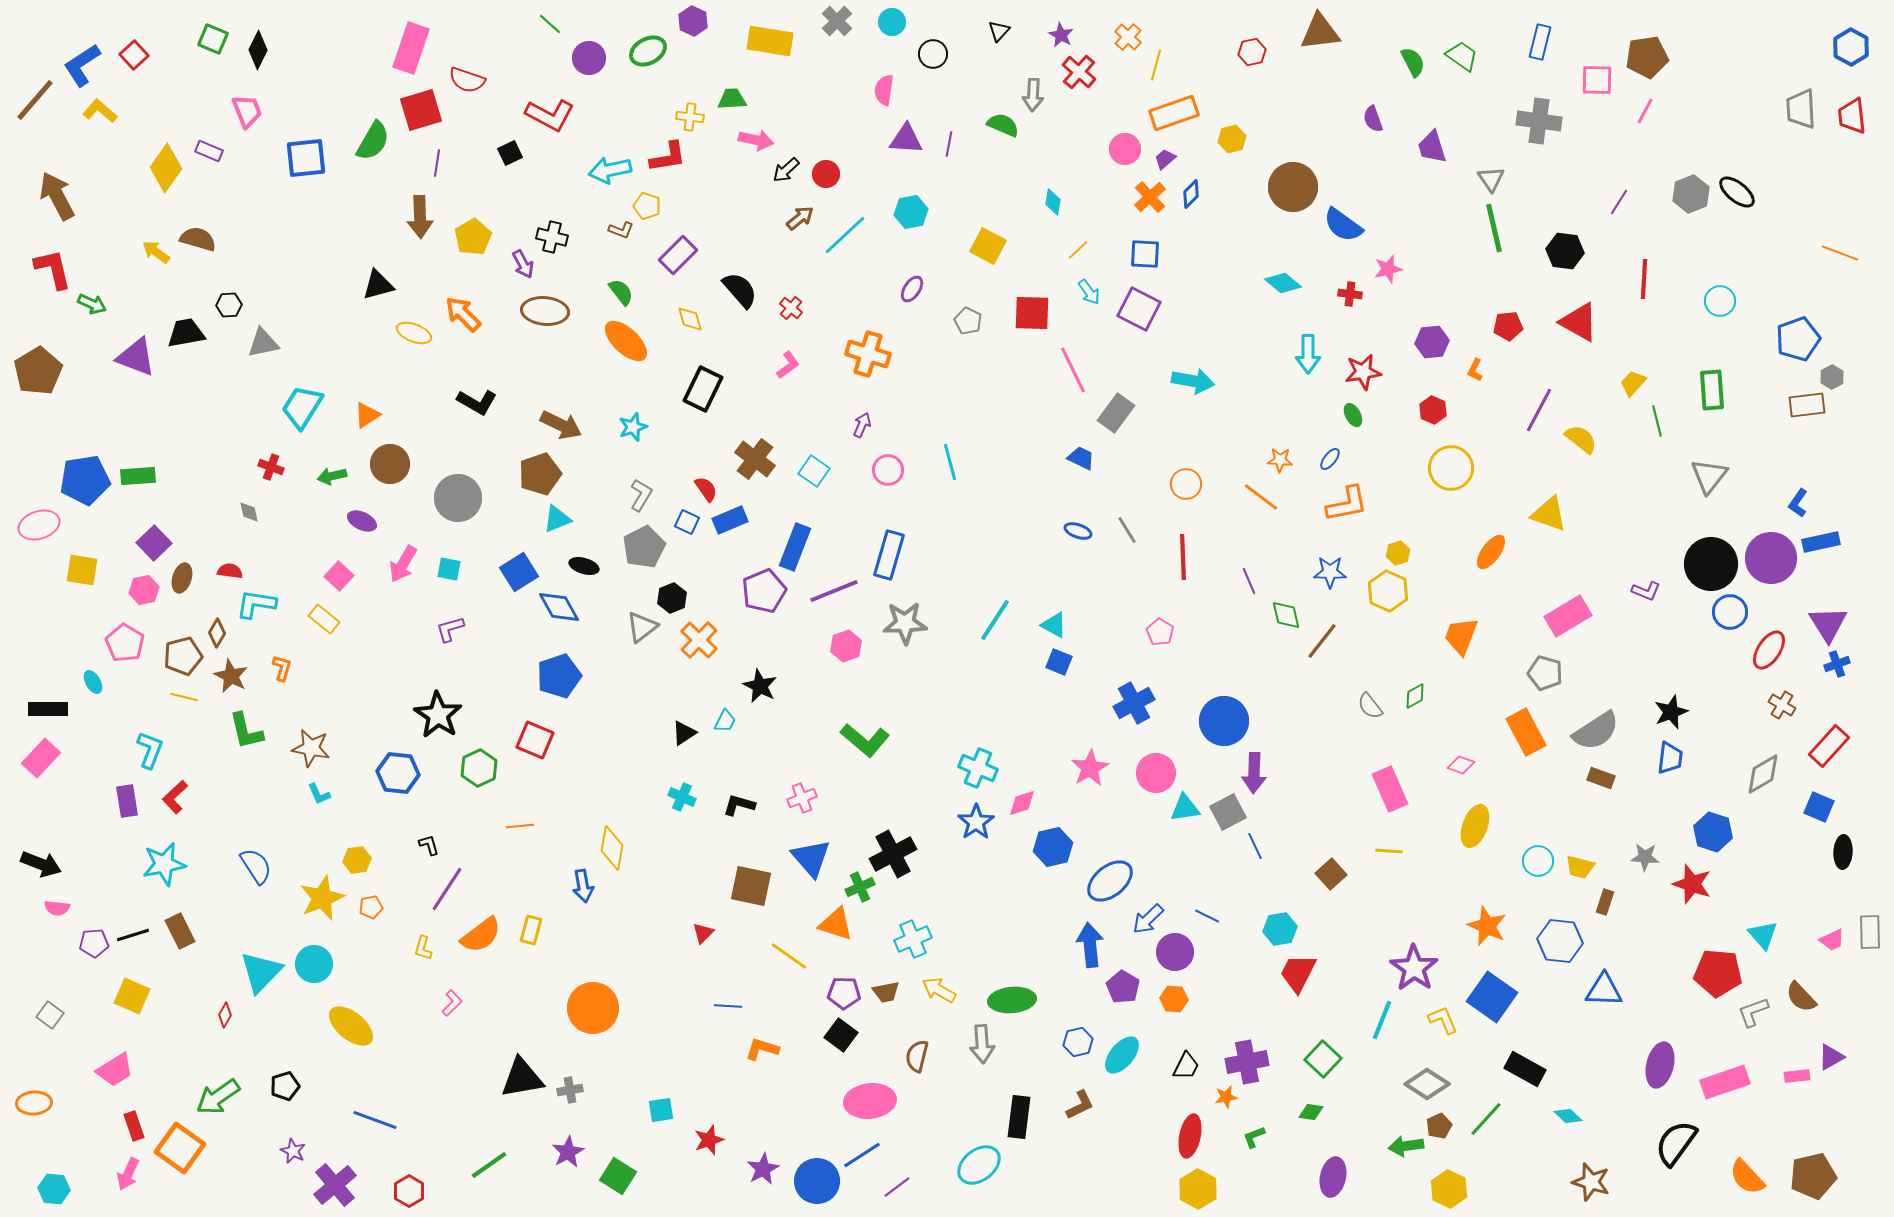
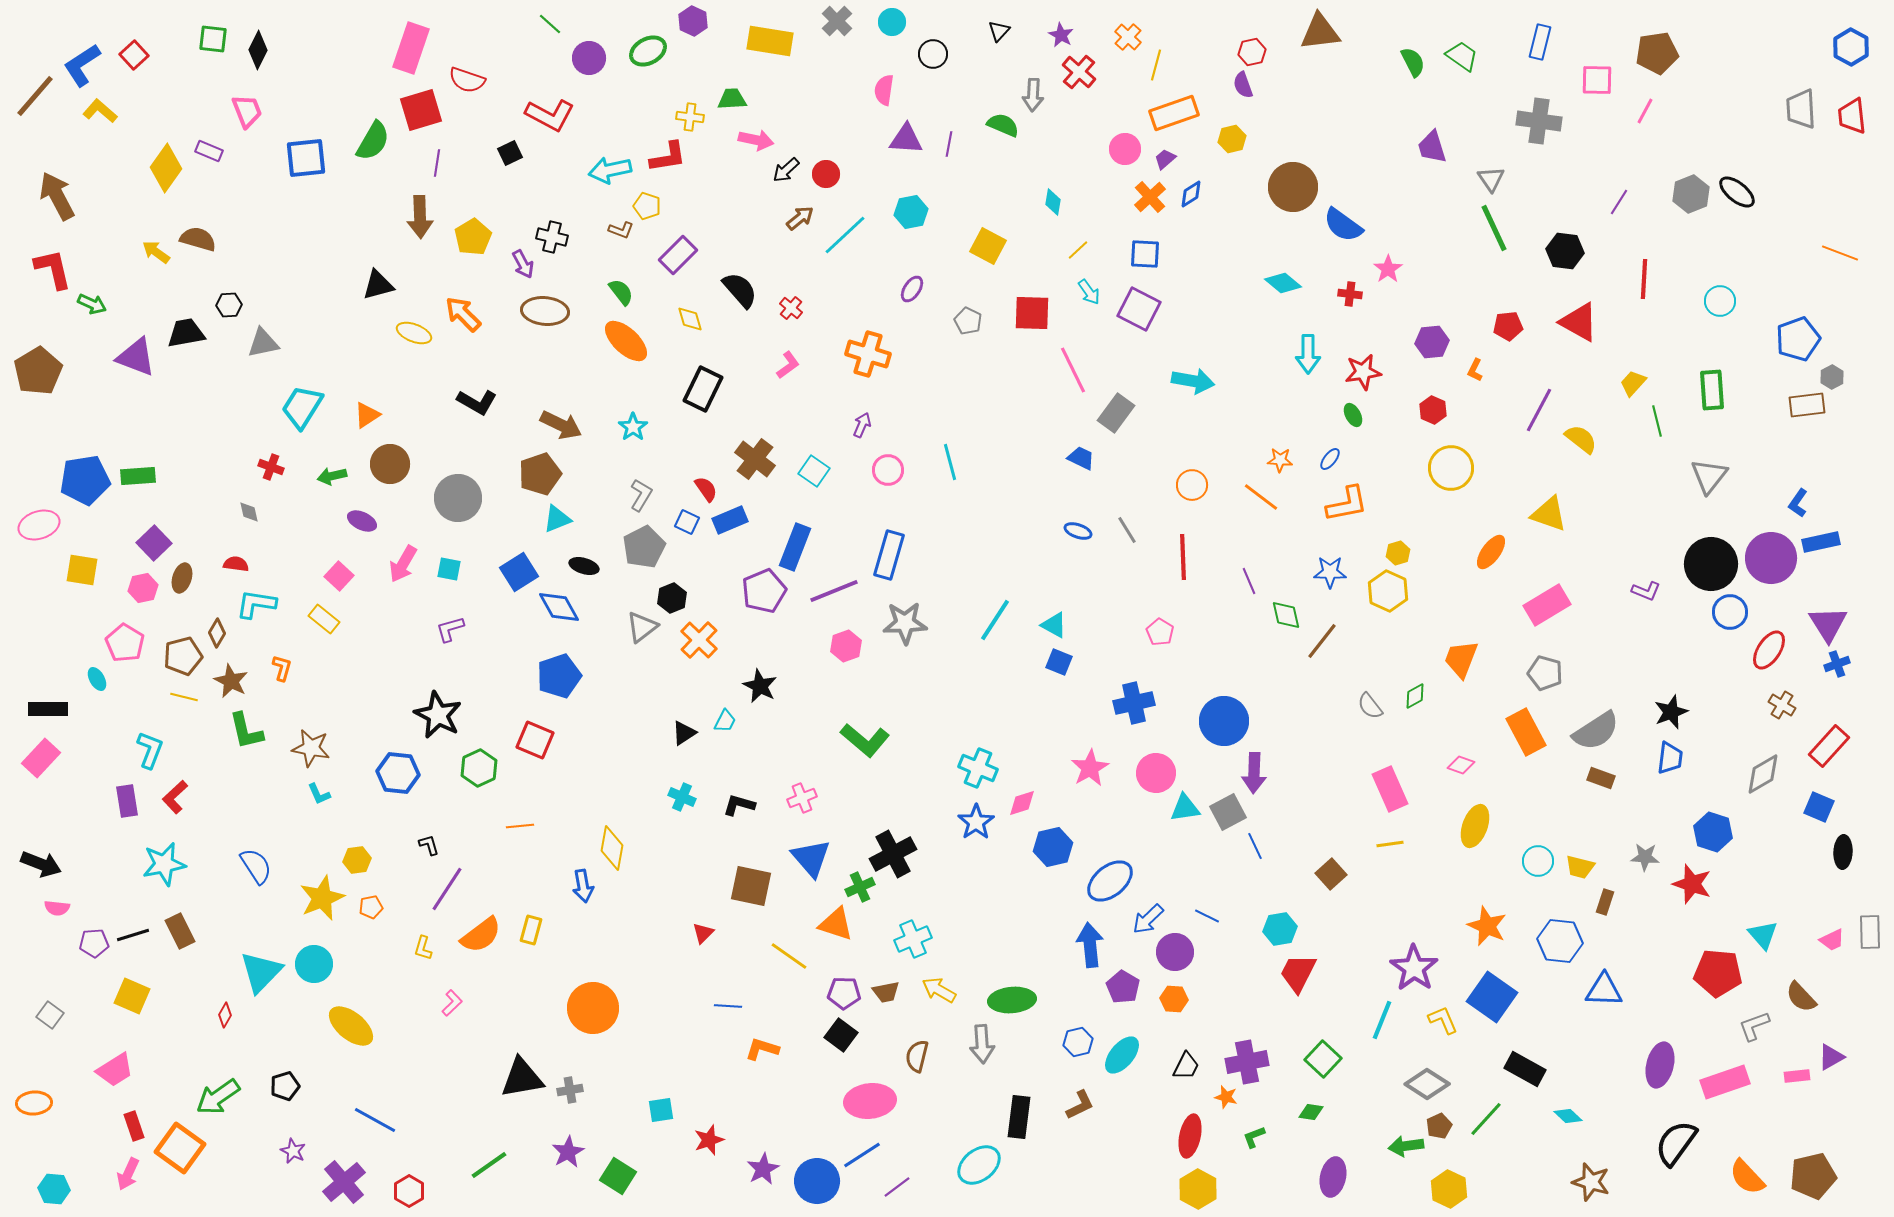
green square at (213, 39): rotated 16 degrees counterclockwise
brown pentagon at (1647, 57): moved 10 px right, 4 px up
brown line at (35, 100): moved 4 px up
purple semicircle at (1373, 119): moved 130 px left, 34 px up
blue diamond at (1191, 194): rotated 12 degrees clockwise
green line at (1494, 228): rotated 12 degrees counterclockwise
pink star at (1388, 269): rotated 20 degrees counterclockwise
cyan star at (633, 427): rotated 16 degrees counterclockwise
orange circle at (1186, 484): moved 6 px right, 1 px down
red semicircle at (230, 571): moved 6 px right, 7 px up
pink hexagon at (144, 590): moved 1 px left, 2 px up
pink rectangle at (1568, 616): moved 21 px left, 11 px up
orange trapezoid at (1461, 636): moved 23 px down
brown star at (231, 676): moved 5 px down
cyan ellipse at (93, 682): moved 4 px right, 3 px up
blue cross at (1134, 703): rotated 15 degrees clockwise
black star at (438, 715): rotated 6 degrees counterclockwise
yellow line at (1389, 851): moved 1 px right, 7 px up; rotated 12 degrees counterclockwise
gray L-shape at (1753, 1012): moved 1 px right, 14 px down
orange star at (1226, 1097): rotated 25 degrees clockwise
blue line at (375, 1120): rotated 9 degrees clockwise
purple cross at (335, 1185): moved 9 px right, 3 px up
